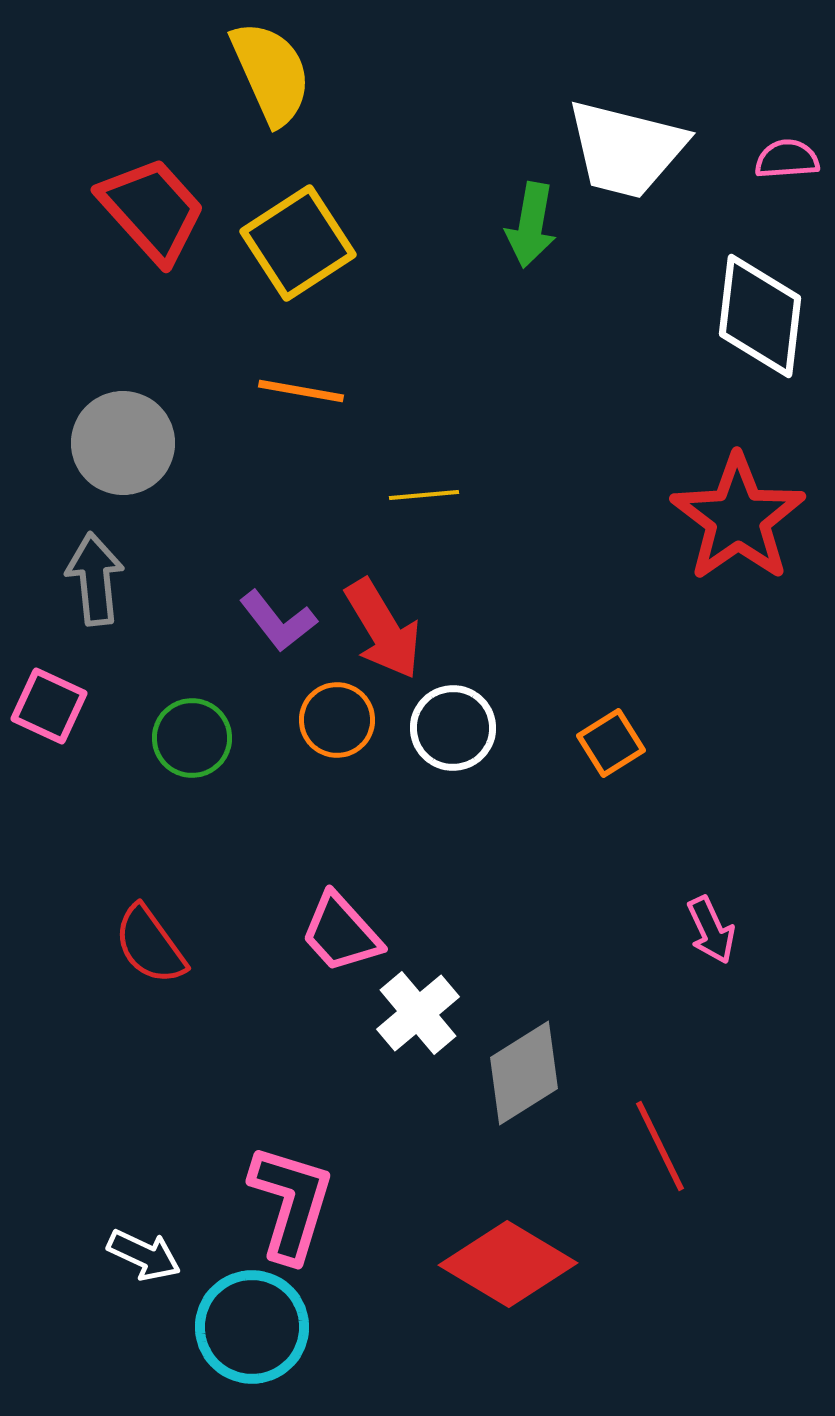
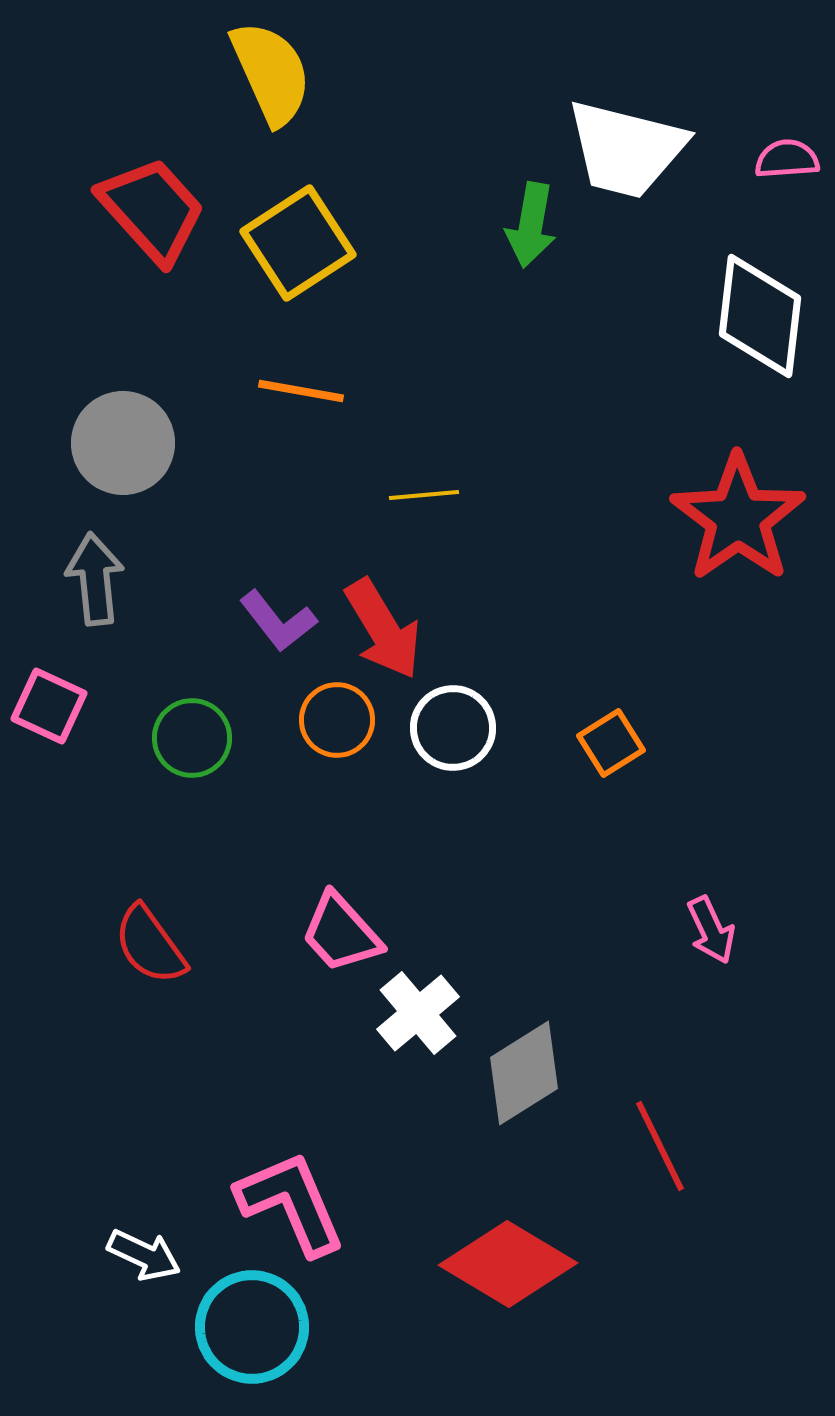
pink L-shape: rotated 40 degrees counterclockwise
